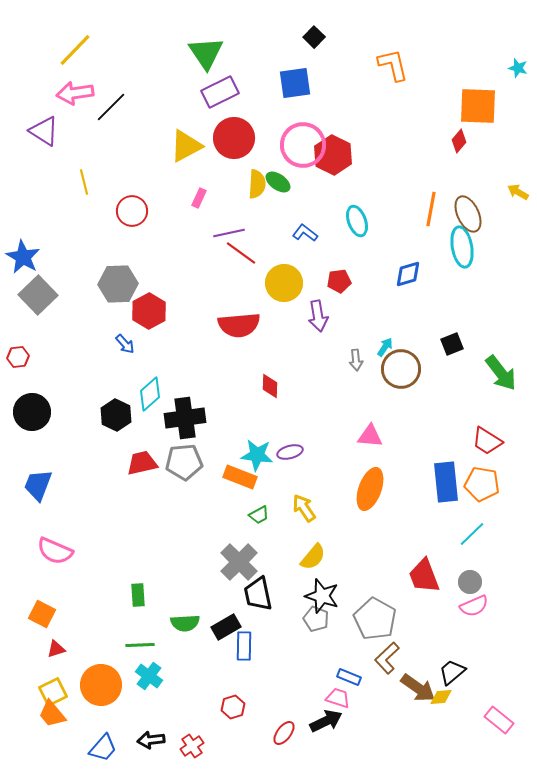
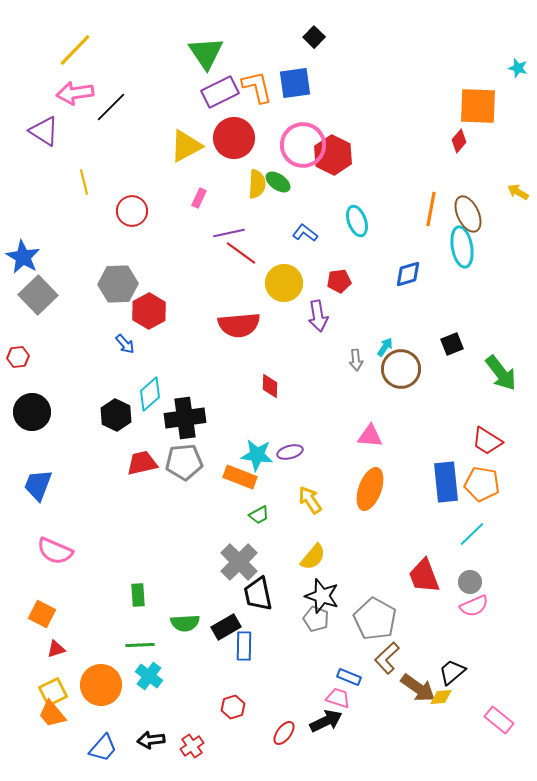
orange L-shape at (393, 65): moved 136 px left, 22 px down
yellow arrow at (304, 508): moved 6 px right, 8 px up
